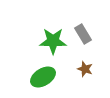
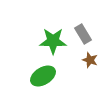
brown star: moved 5 px right, 9 px up
green ellipse: moved 1 px up
